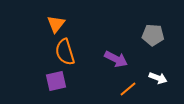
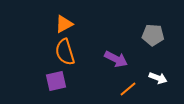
orange triangle: moved 8 px right; rotated 24 degrees clockwise
